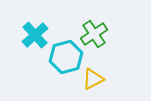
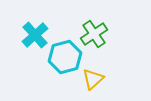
cyan hexagon: moved 1 px left
yellow triangle: rotated 15 degrees counterclockwise
